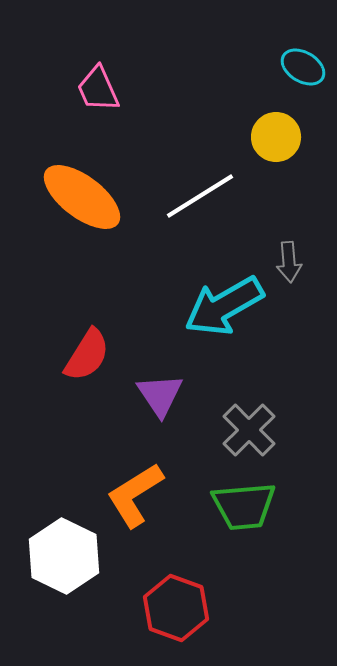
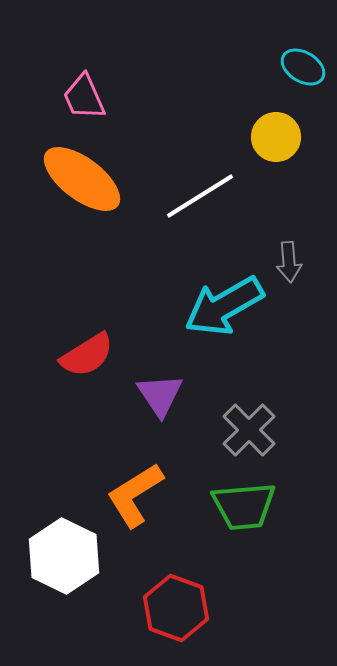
pink trapezoid: moved 14 px left, 8 px down
orange ellipse: moved 18 px up
red semicircle: rotated 26 degrees clockwise
